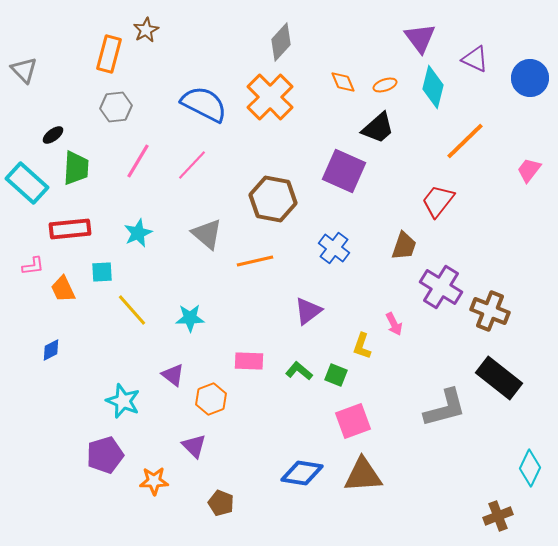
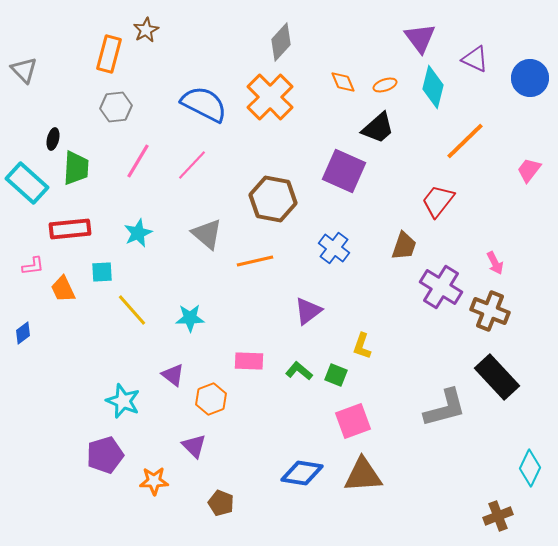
black ellipse at (53, 135): moved 4 px down; rotated 40 degrees counterclockwise
pink arrow at (394, 324): moved 101 px right, 61 px up
blue diamond at (51, 350): moved 28 px left, 17 px up; rotated 10 degrees counterclockwise
black rectangle at (499, 378): moved 2 px left, 1 px up; rotated 9 degrees clockwise
